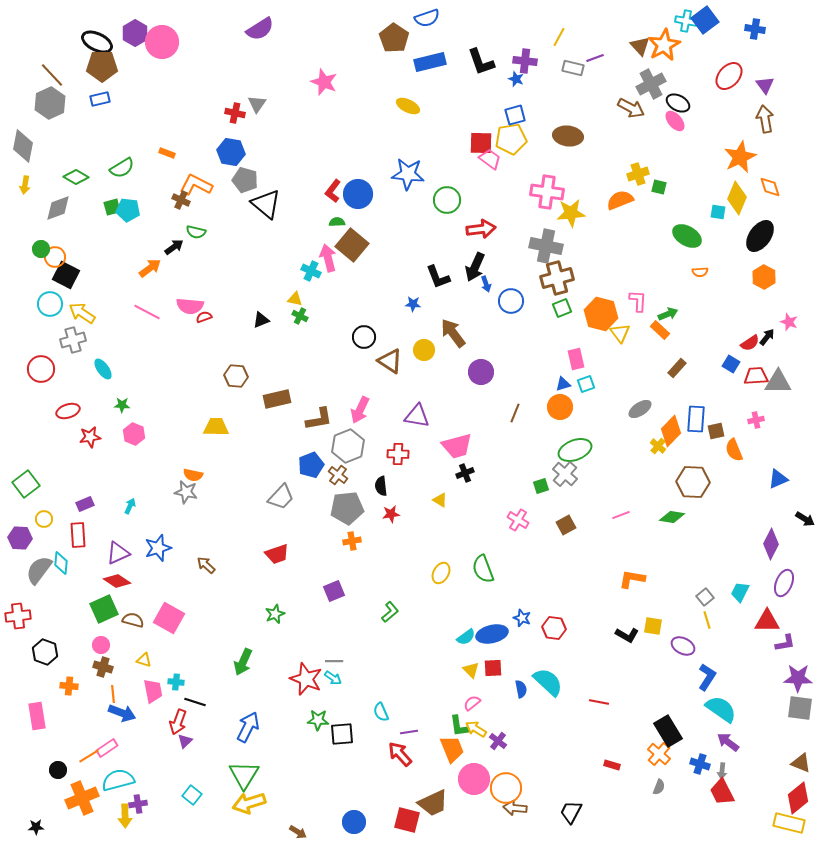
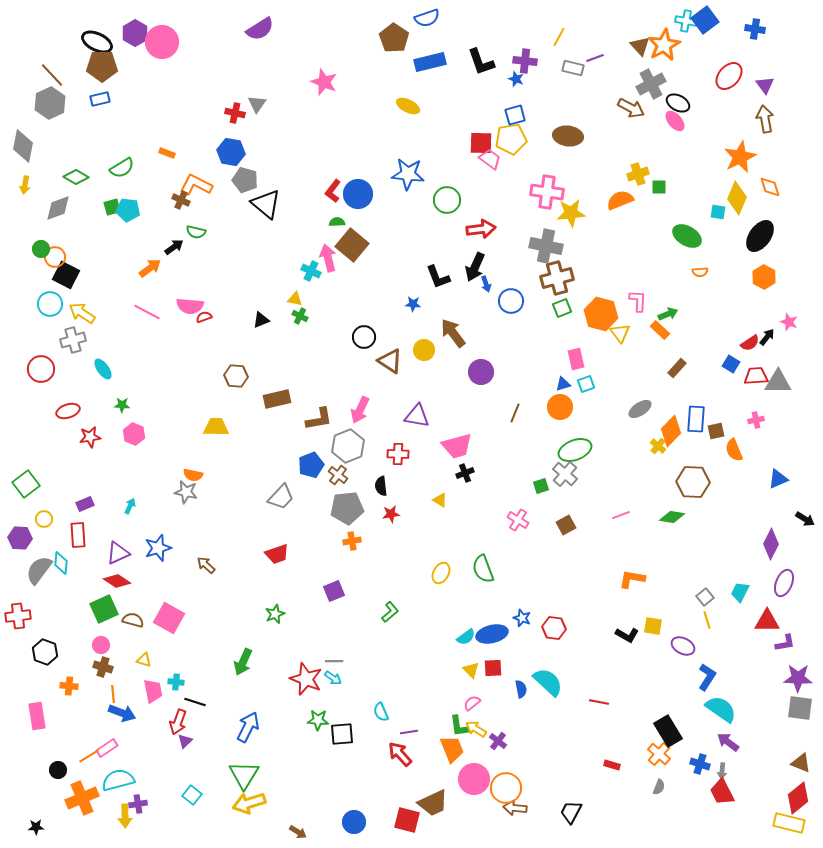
green square at (659, 187): rotated 14 degrees counterclockwise
